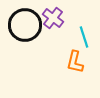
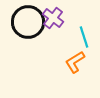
black circle: moved 3 px right, 3 px up
orange L-shape: rotated 45 degrees clockwise
